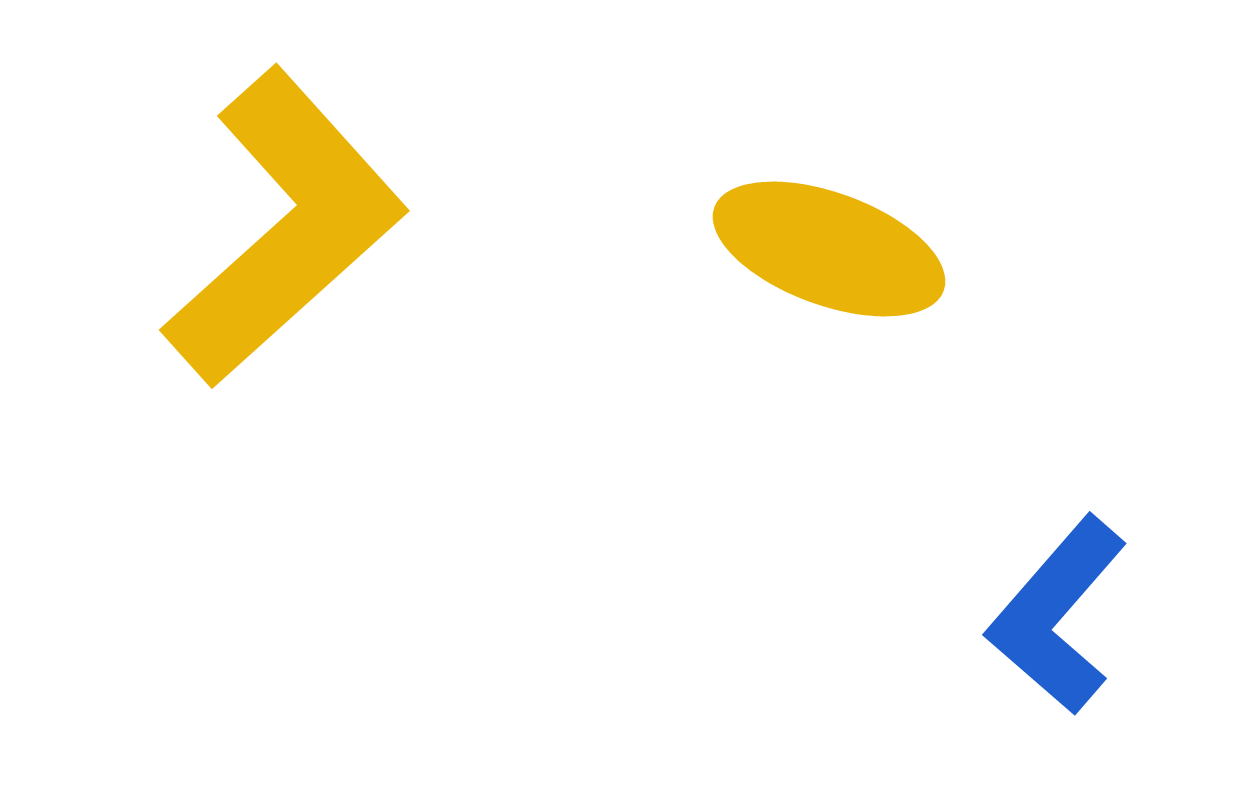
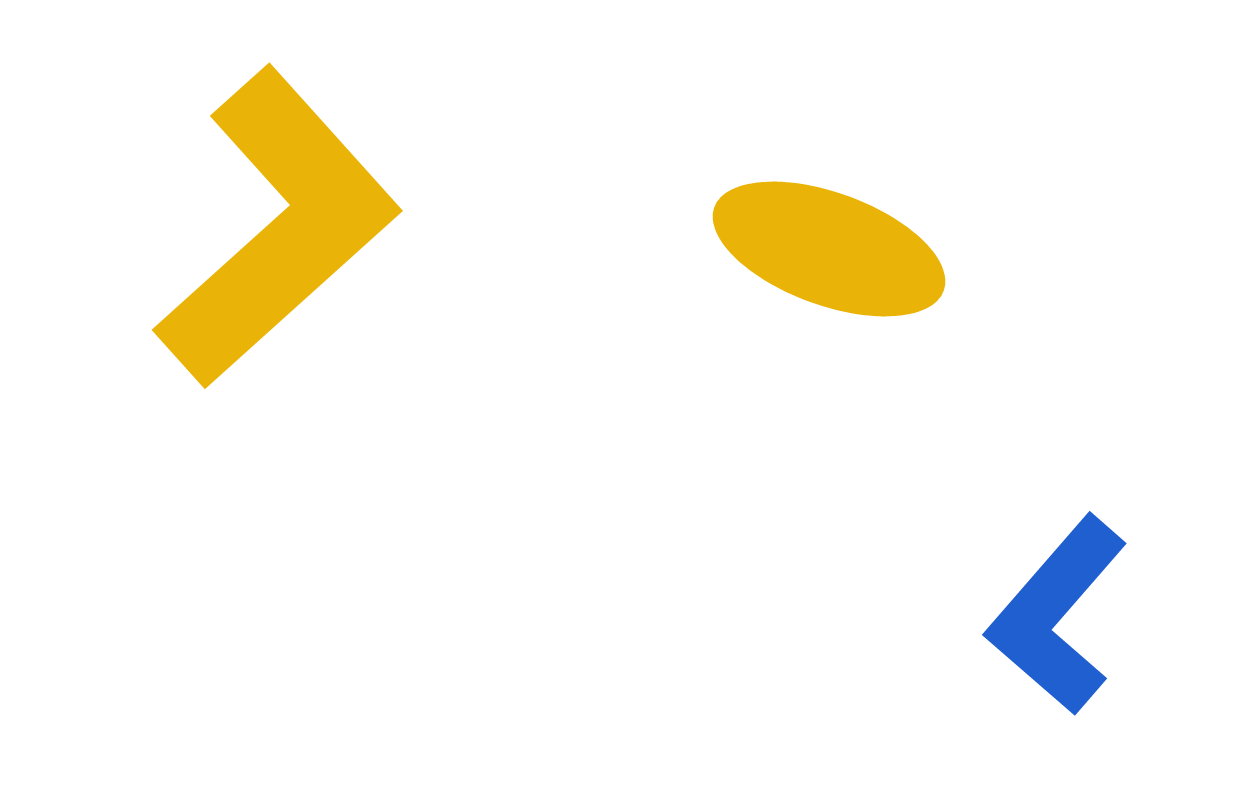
yellow L-shape: moved 7 px left
